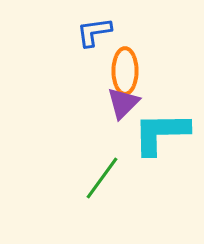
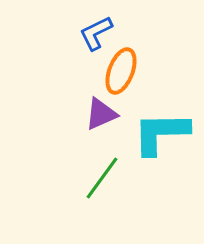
blue L-shape: moved 2 px right, 1 px down; rotated 18 degrees counterclockwise
orange ellipse: moved 4 px left; rotated 21 degrees clockwise
purple triangle: moved 22 px left, 11 px down; rotated 21 degrees clockwise
